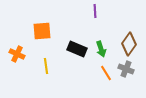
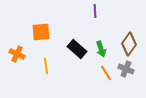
orange square: moved 1 px left, 1 px down
black rectangle: rotated 18 degrees clockwise
